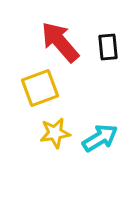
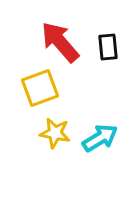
yellow star: rotated 20 degrees clockwise
